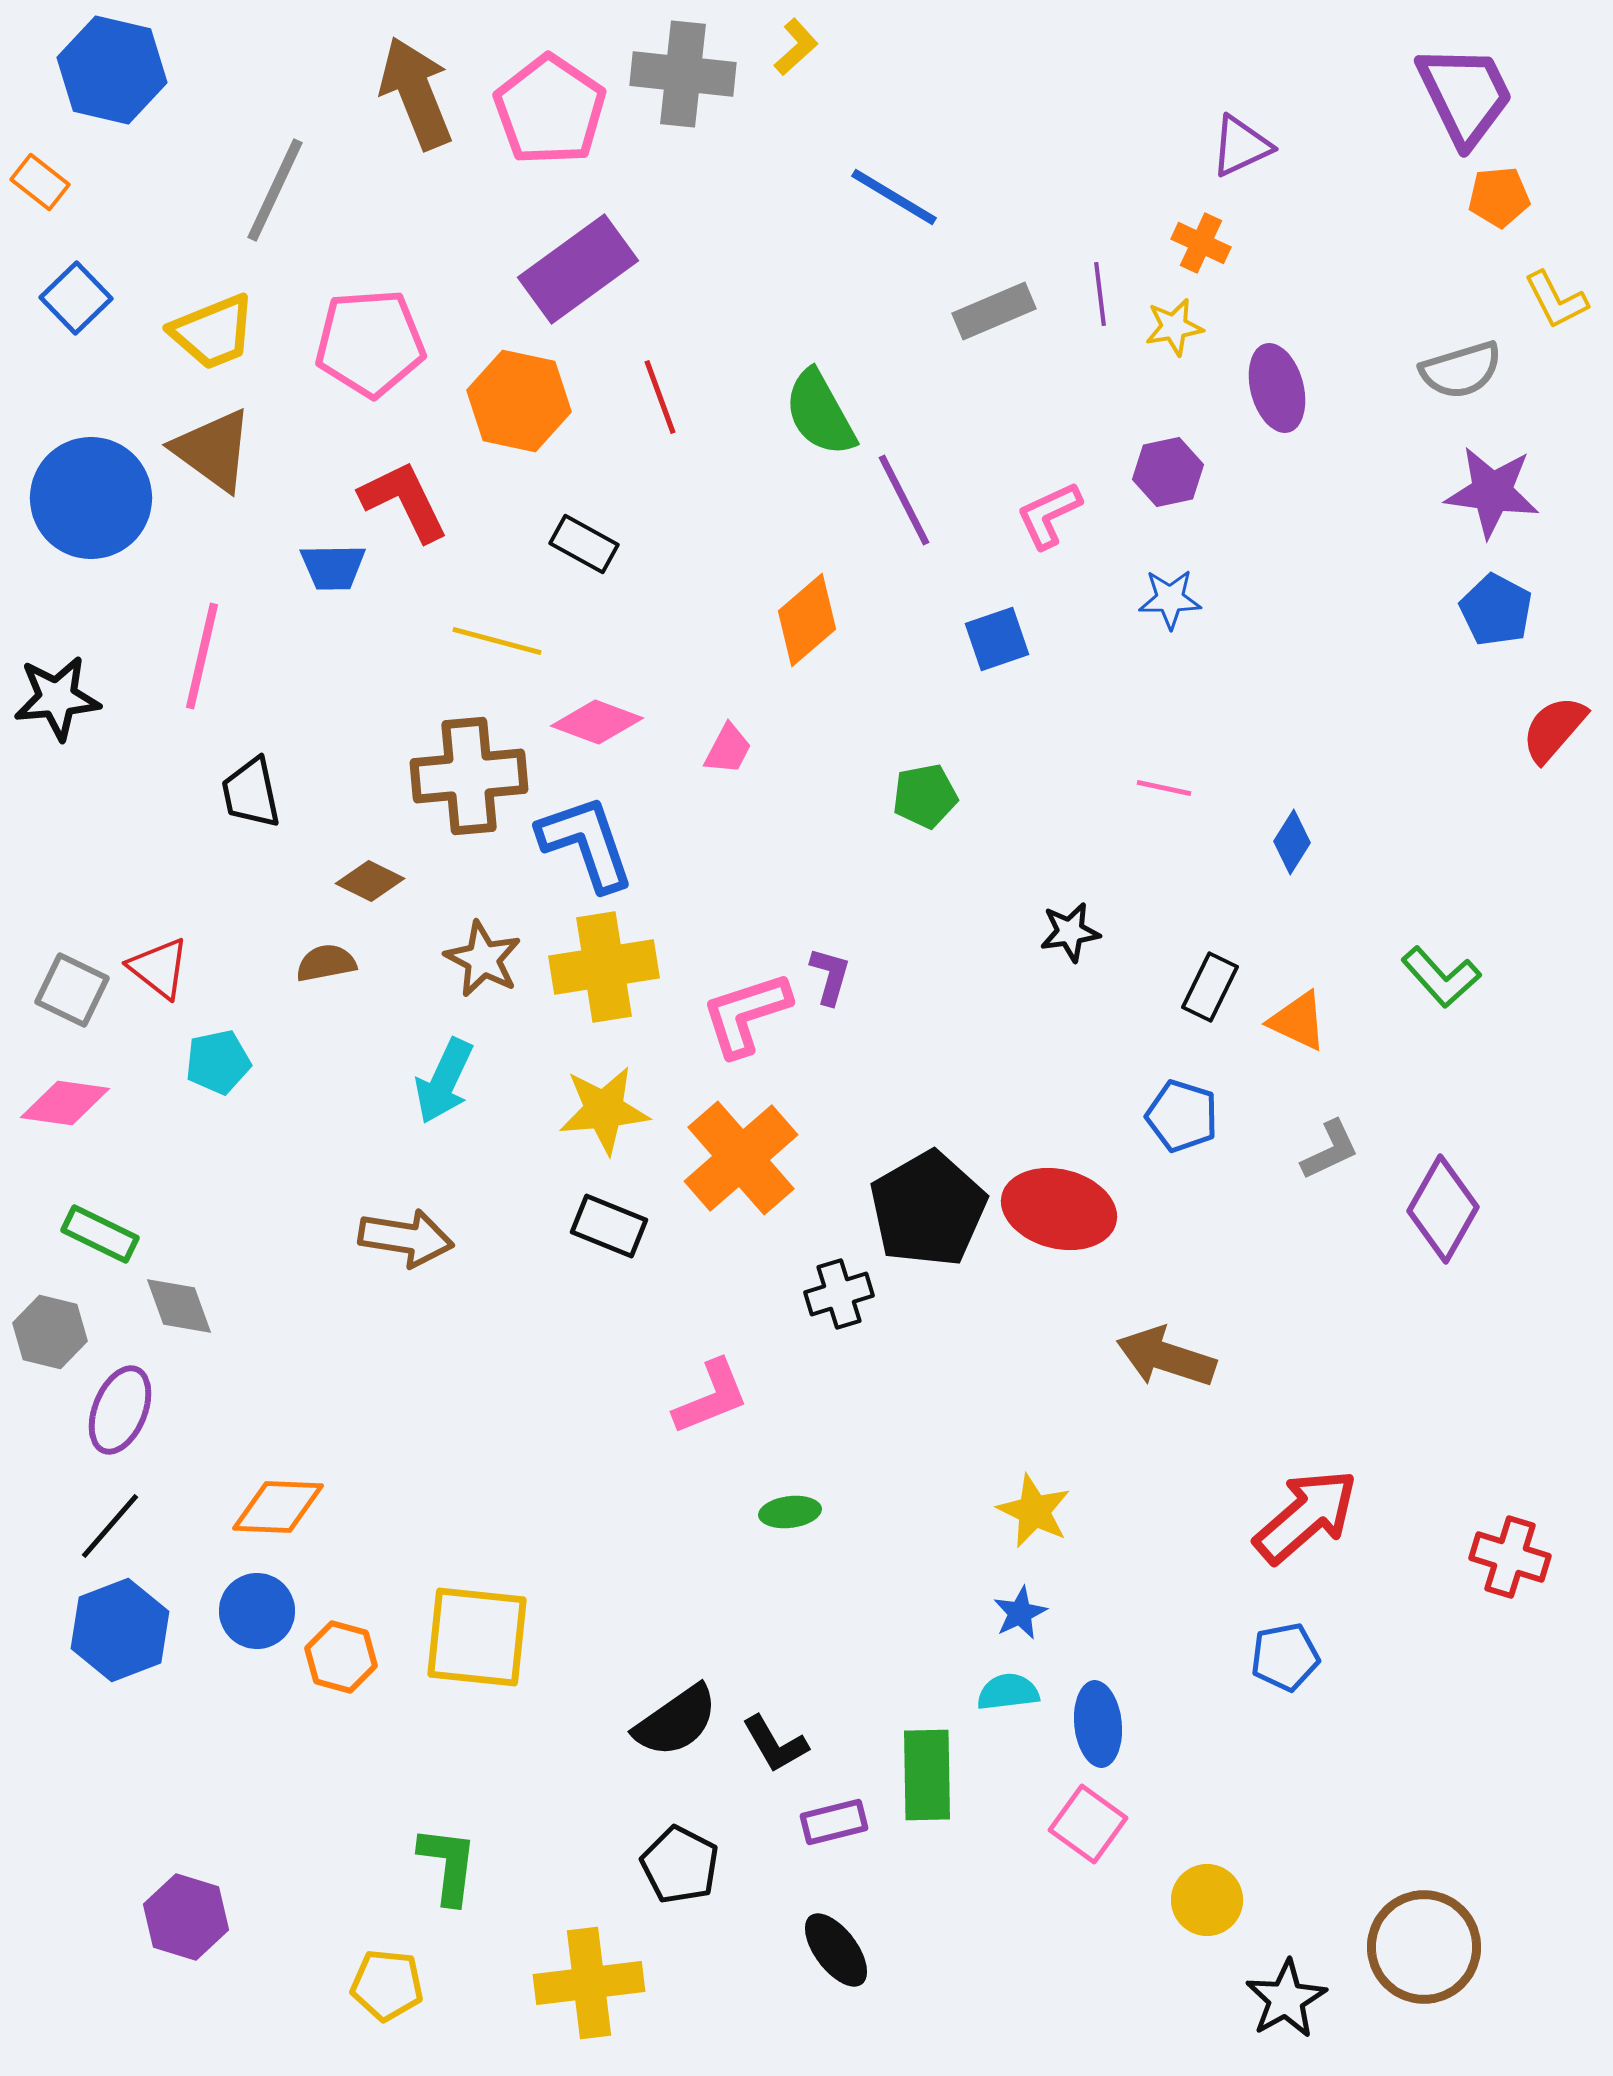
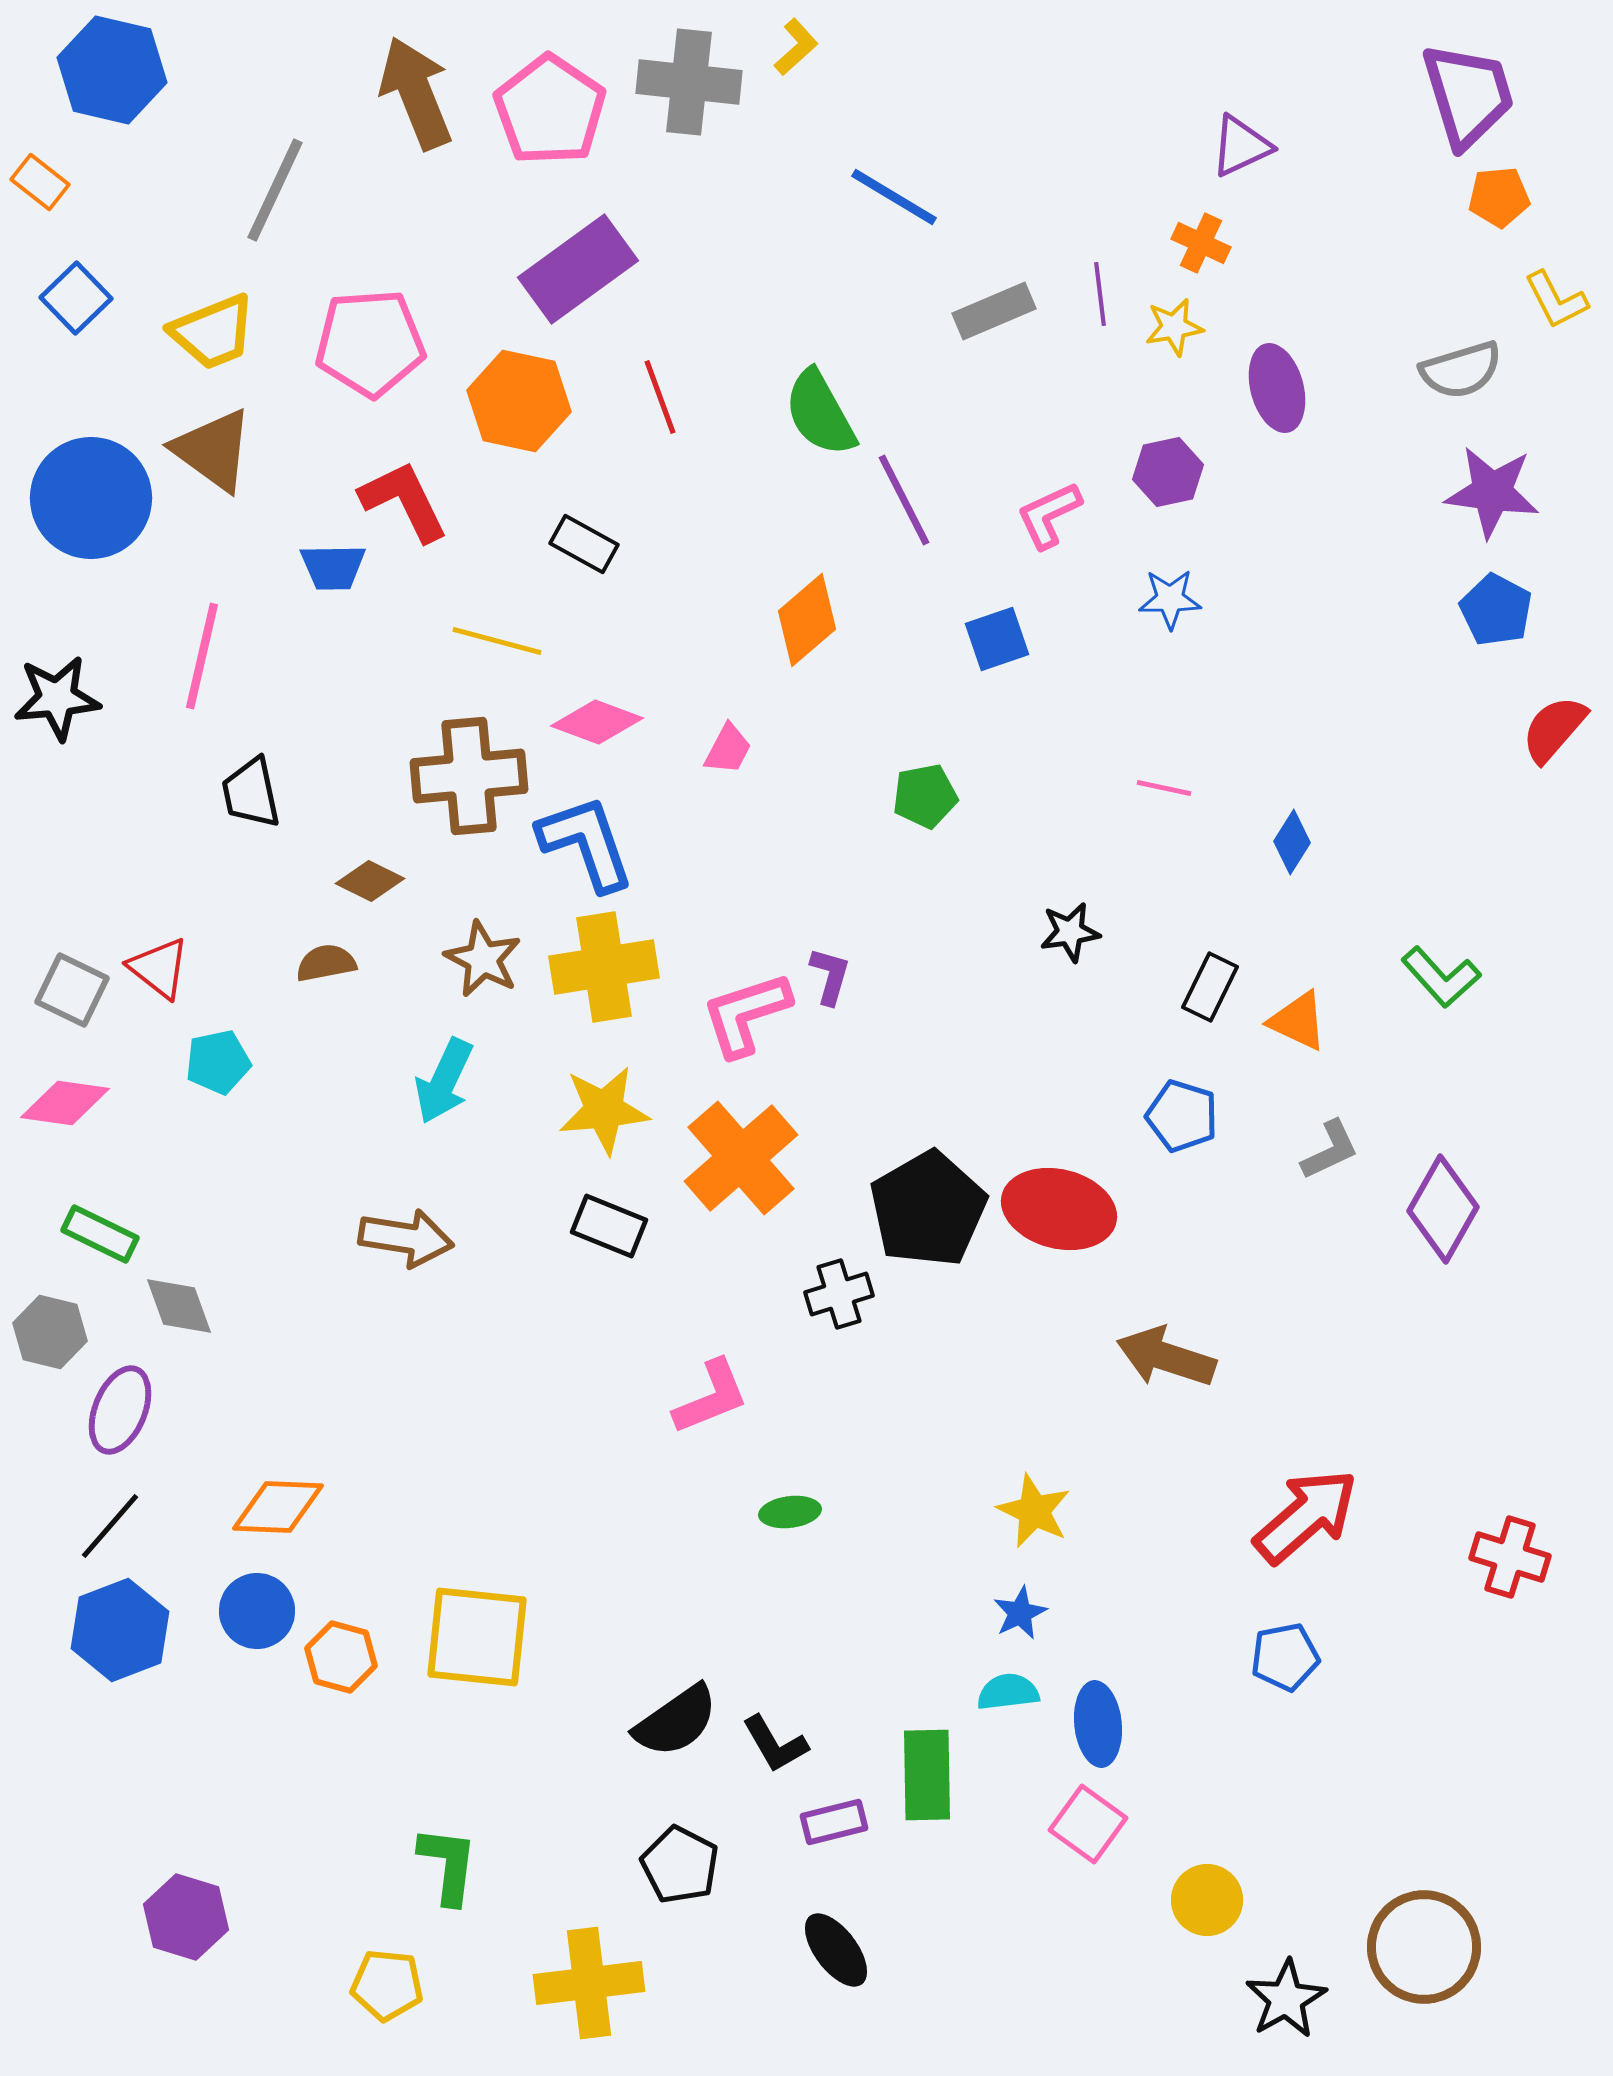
gray cross at (683, 74): moved 6 px right, 8 px down
purple trapezoid at (1465, 95): moved 3 px right; rotated 9 degrees clockwise
